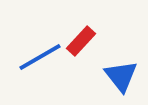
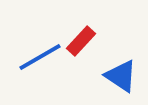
blue triangle: rotated 18 degrees counterclockwise
